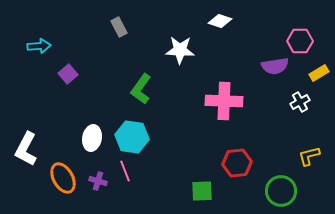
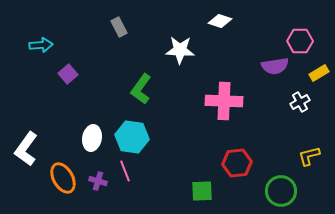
cyan arrow: moved 2 px right, 1 px up
white L-shape: rotated 8 degrees clockwise
